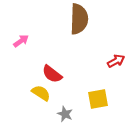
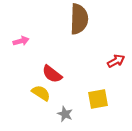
pink arrow: rotated 21 degrees clockwise
